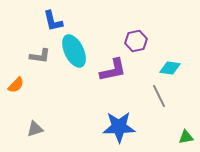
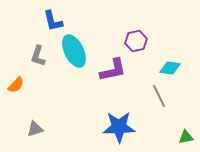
gray L-shape: moved 2 px left; rotated 100 degrees clockwise
